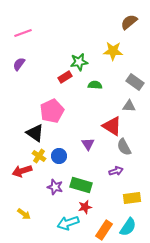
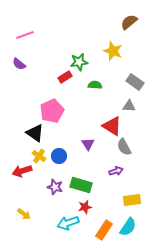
pink line: moved 2 px right, 2 px down
yellow star: rotated 18 degrees clockwise
purple semicircle: rotated 88 degrees counterclockwise
yellow rectangle: moved 2 px down
